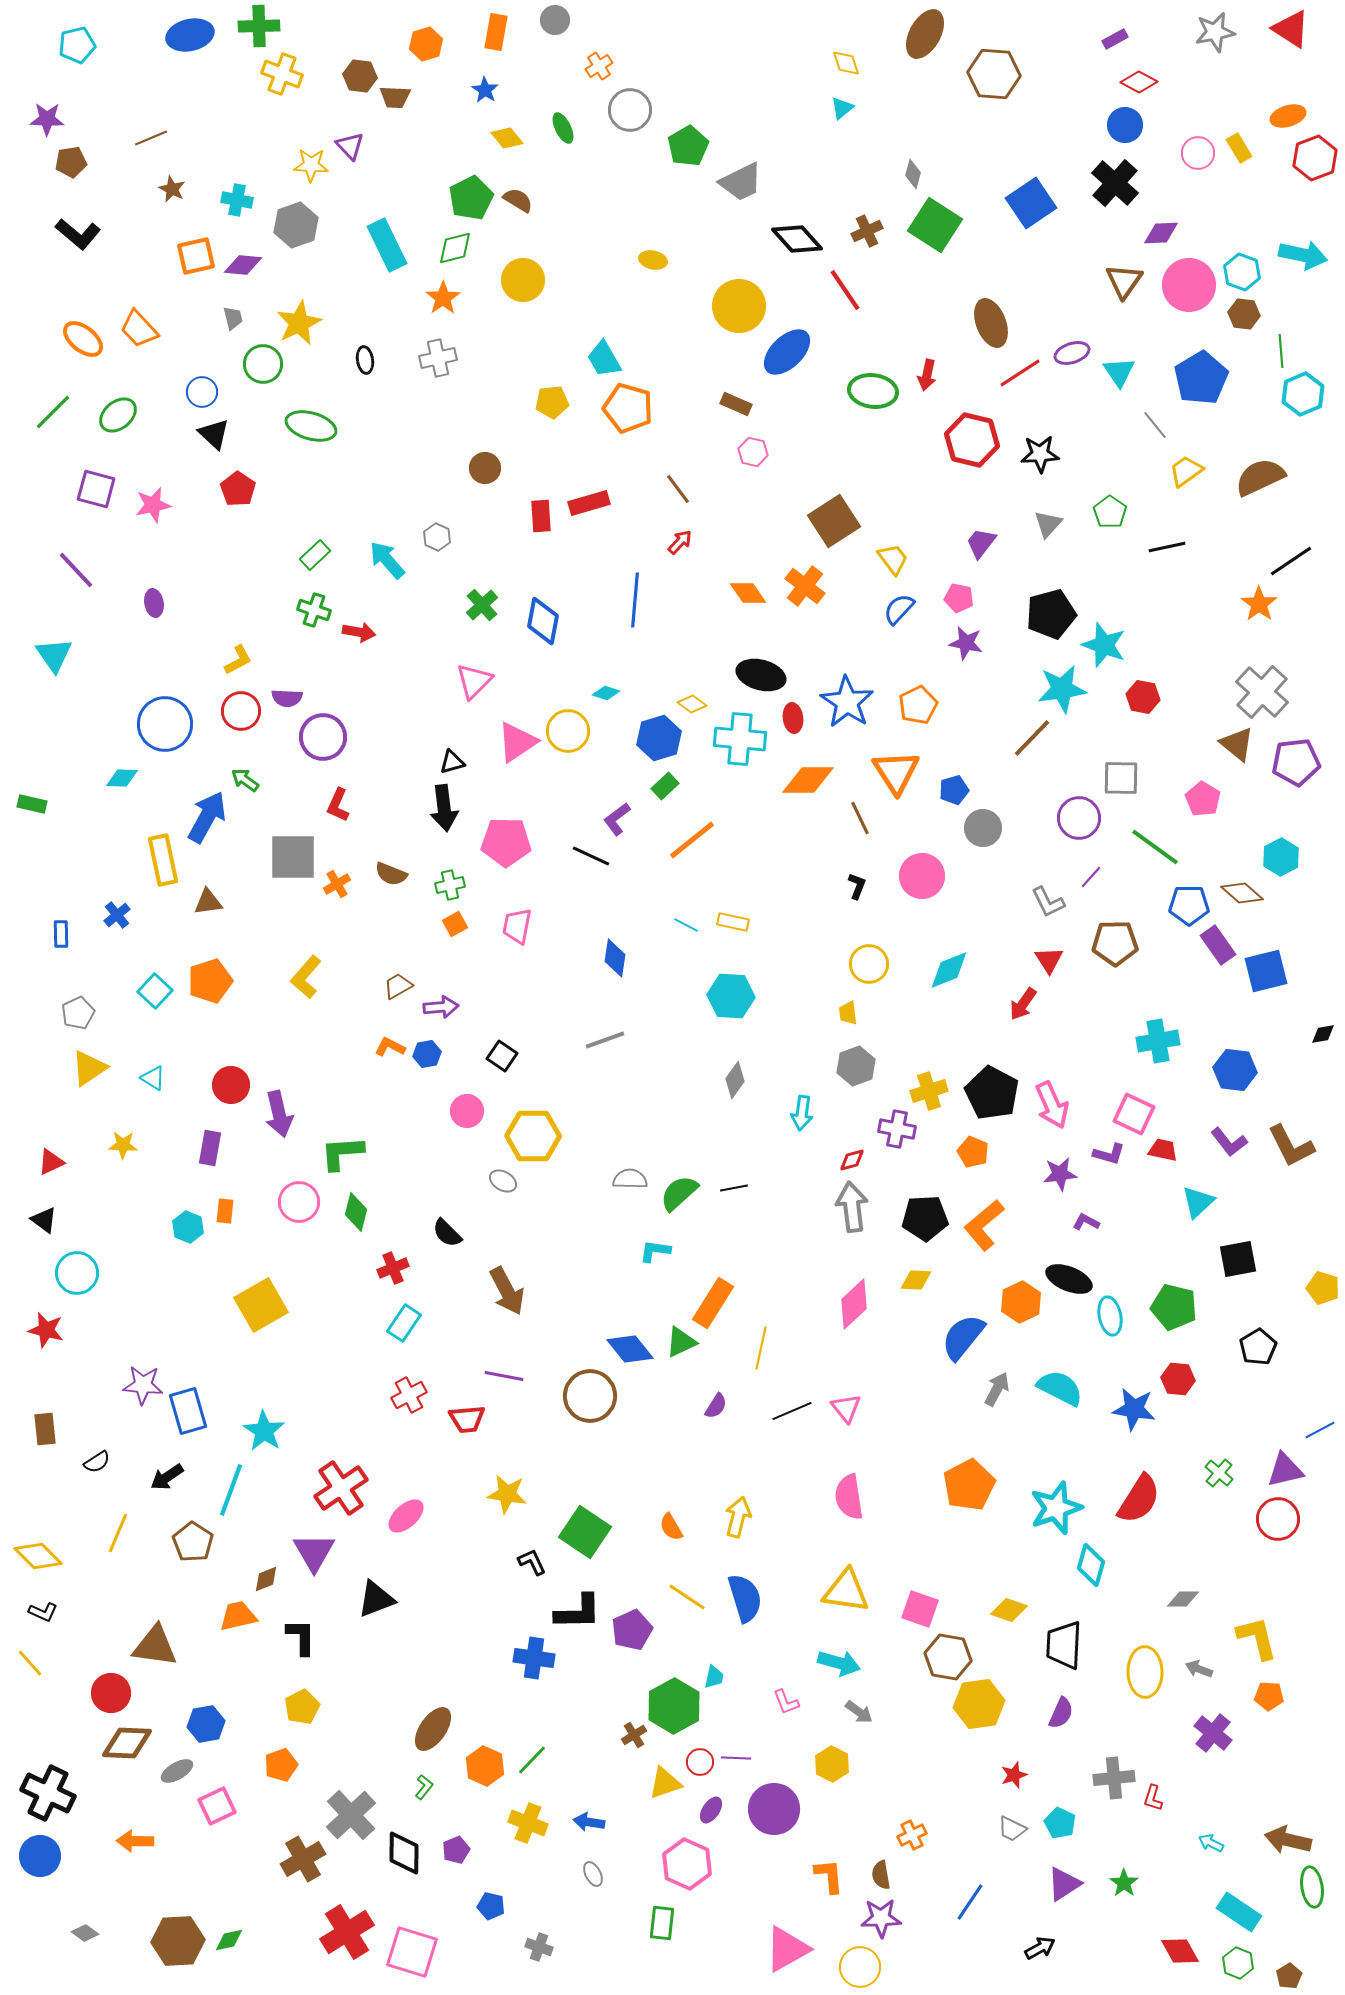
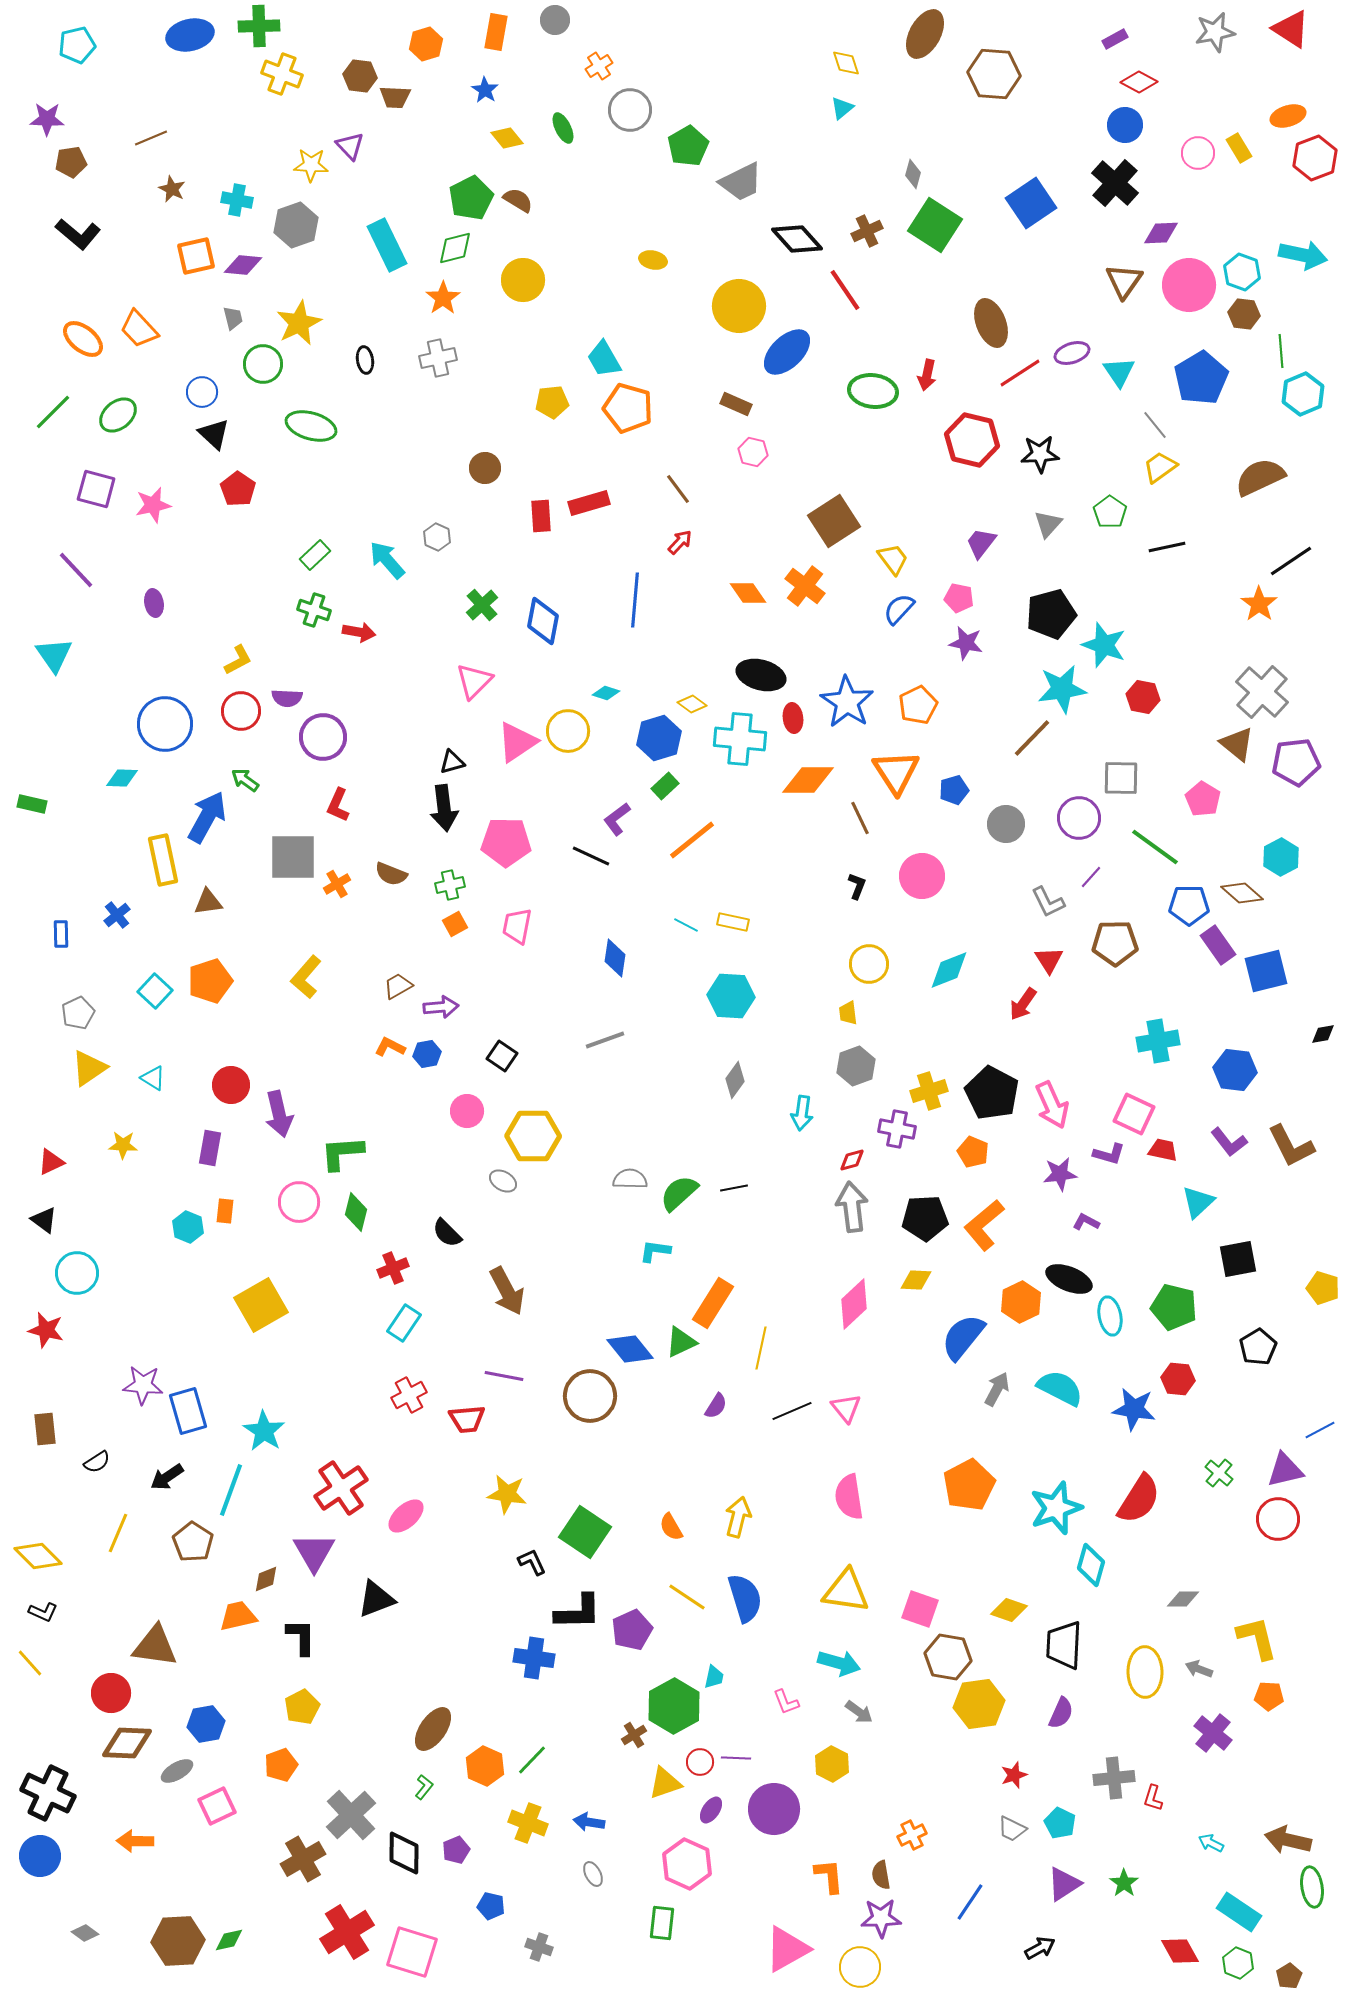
yellow trapezoid at (1186, 471): moved 26 px left, 4 px up
gray circle at (983, 828): moved 23 px right, 4 px up
